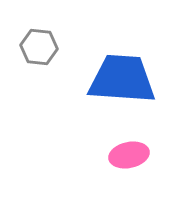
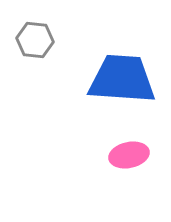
gray hexagon: moved 4 px left, 7 px up
